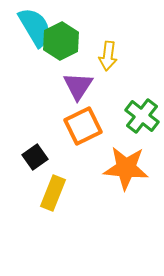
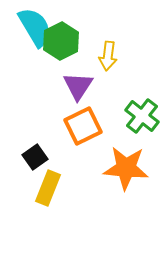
yellow rectangle: moved 5 px left, 5 px up
